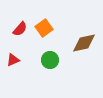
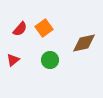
red triangle: rotated 16 degrees counterclockwise
